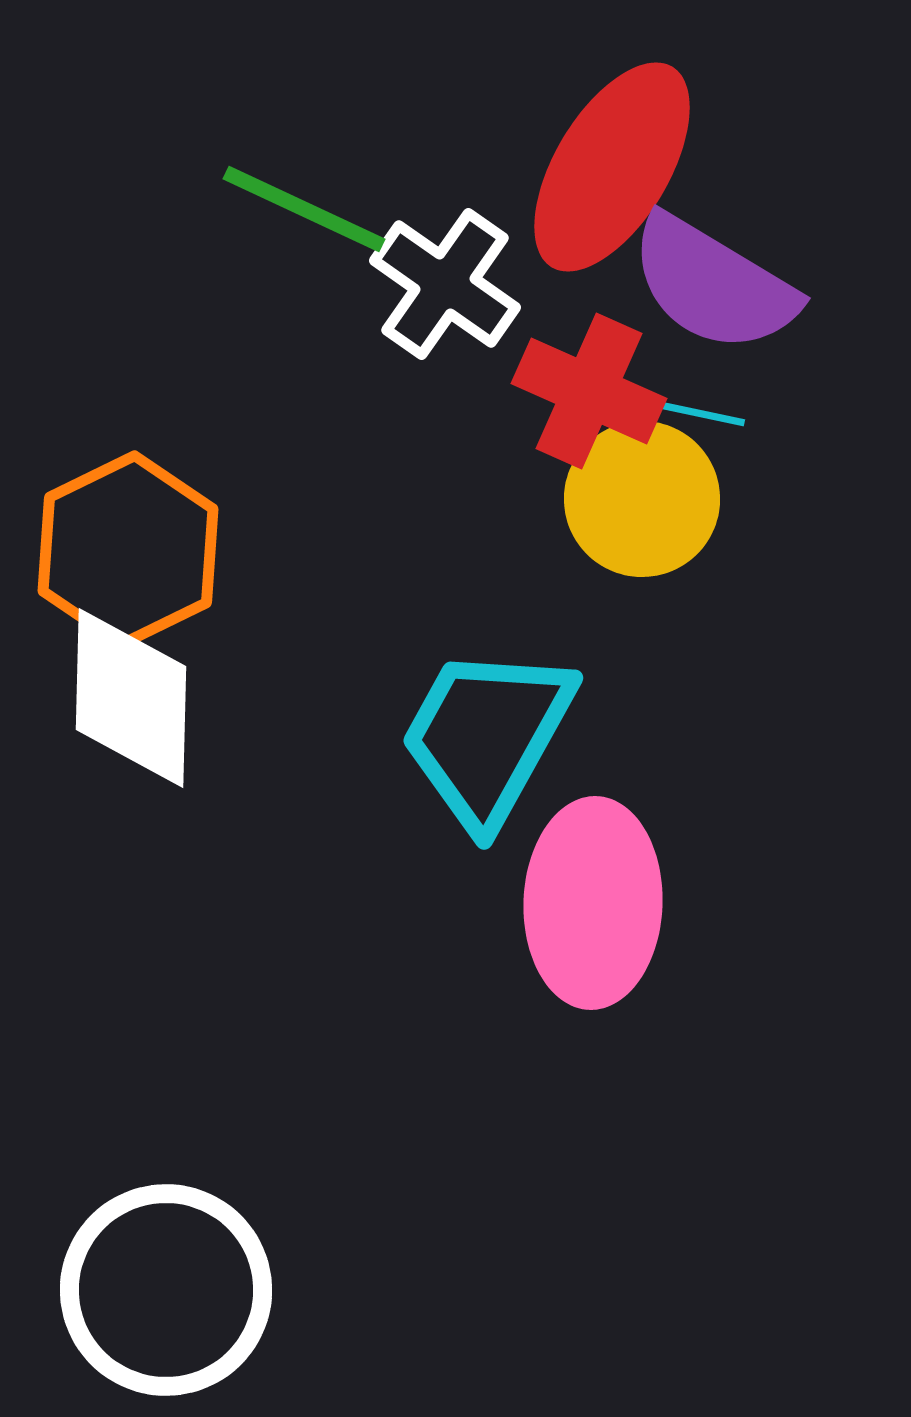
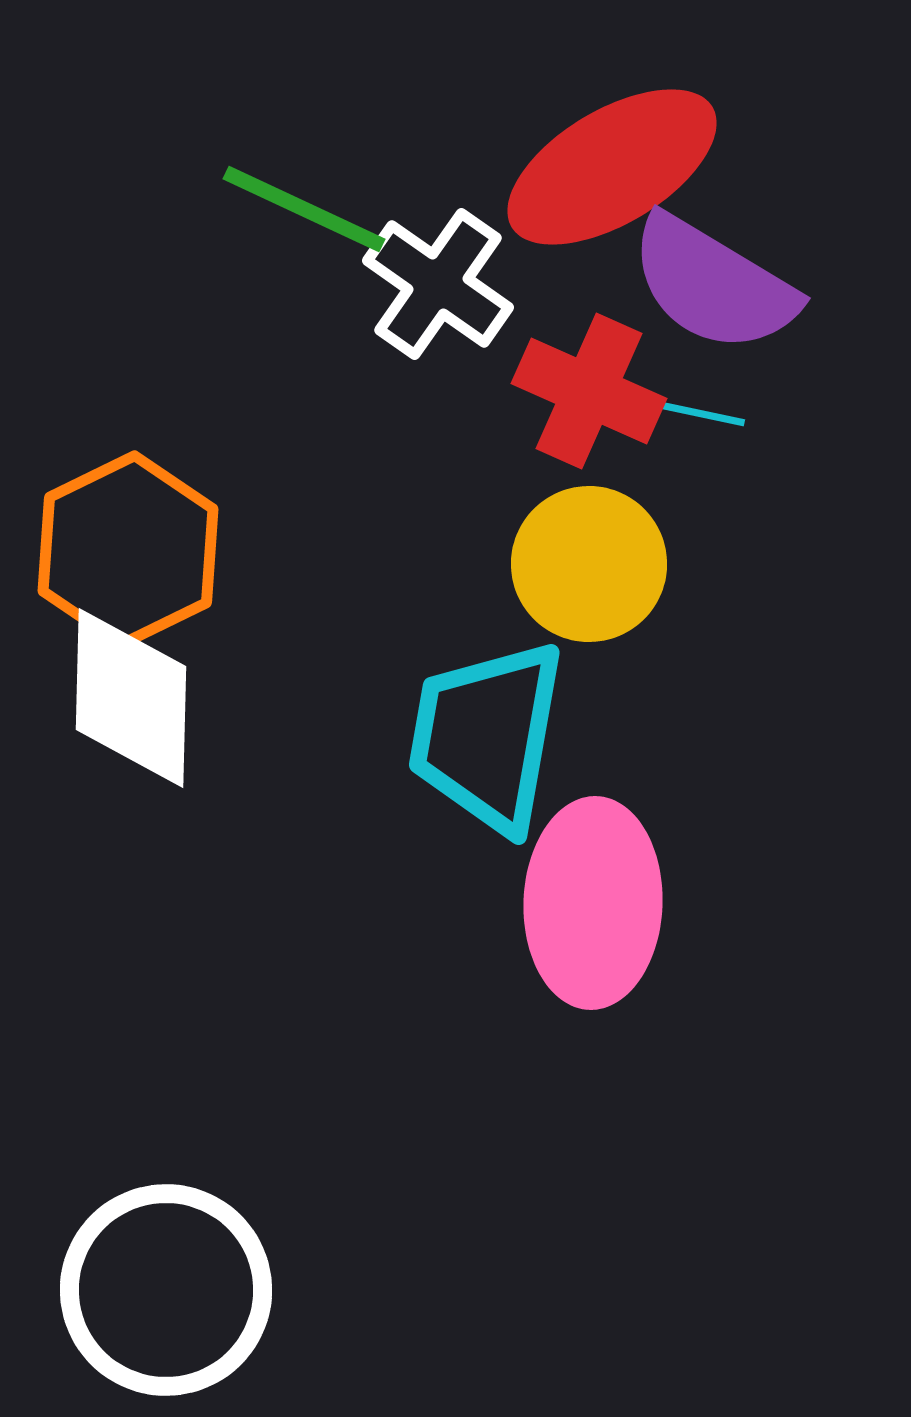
red ellipse: rotated 28 degrees clockwise
white cross: moved 7 px left
yellow circle: moved 53 px left, 65 px down
cyan trapezoid: rotated 19 degrees counterclockwise
